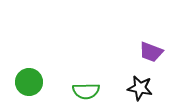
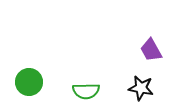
purple trapezoid: moved 2 px up; rotated 40 degrees clockwise
black star: moved 1 px right
